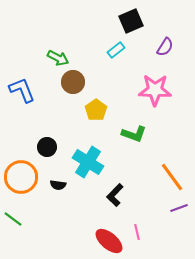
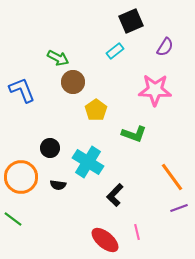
cyan rectangle: moved 1 px left, 1 px down
black circle: moved 3 px right, 1 px down
red ellipse: moved 4 px left, 1 px up
